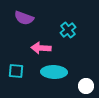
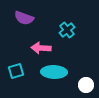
cyan cross: moved 1 px left
cyan square: rotated 21 degrees counterclockwise
white circle: moved 1 px up
